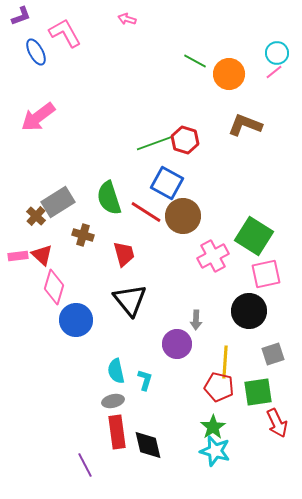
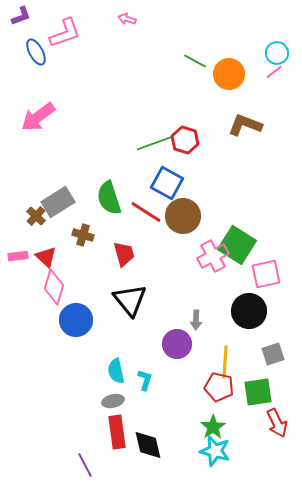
pink L-shape at (65, 33): rotated 100 degrees clockwise
green square at (254, 236): moved 17 px left, 9 px down
red triangle at (42, 255): moved 4 px right, 2 px down
